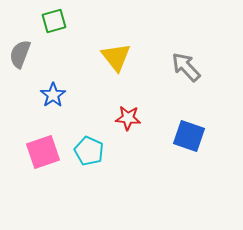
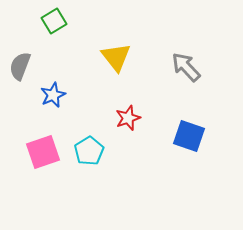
green square: rotated 15 degrees counterclockwise
gray semicircle: moved 12 px down
blue star: rotated 10 degrees clockwise
red star: rotated 25 degrees counterclockwise
cyan pentagon: rotated 16 degrees clockwise
